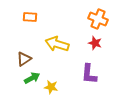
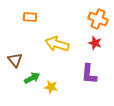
brown triangle: moved 9 px left, 1 px down; rotated 35 degrees counterclockwise
